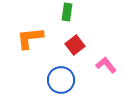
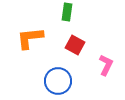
red square: rotated 24 degrees counterclockwise
pink L-shape: rotated 65 degrees clockwise
blue circle: moved 3 px left, 1 px down
